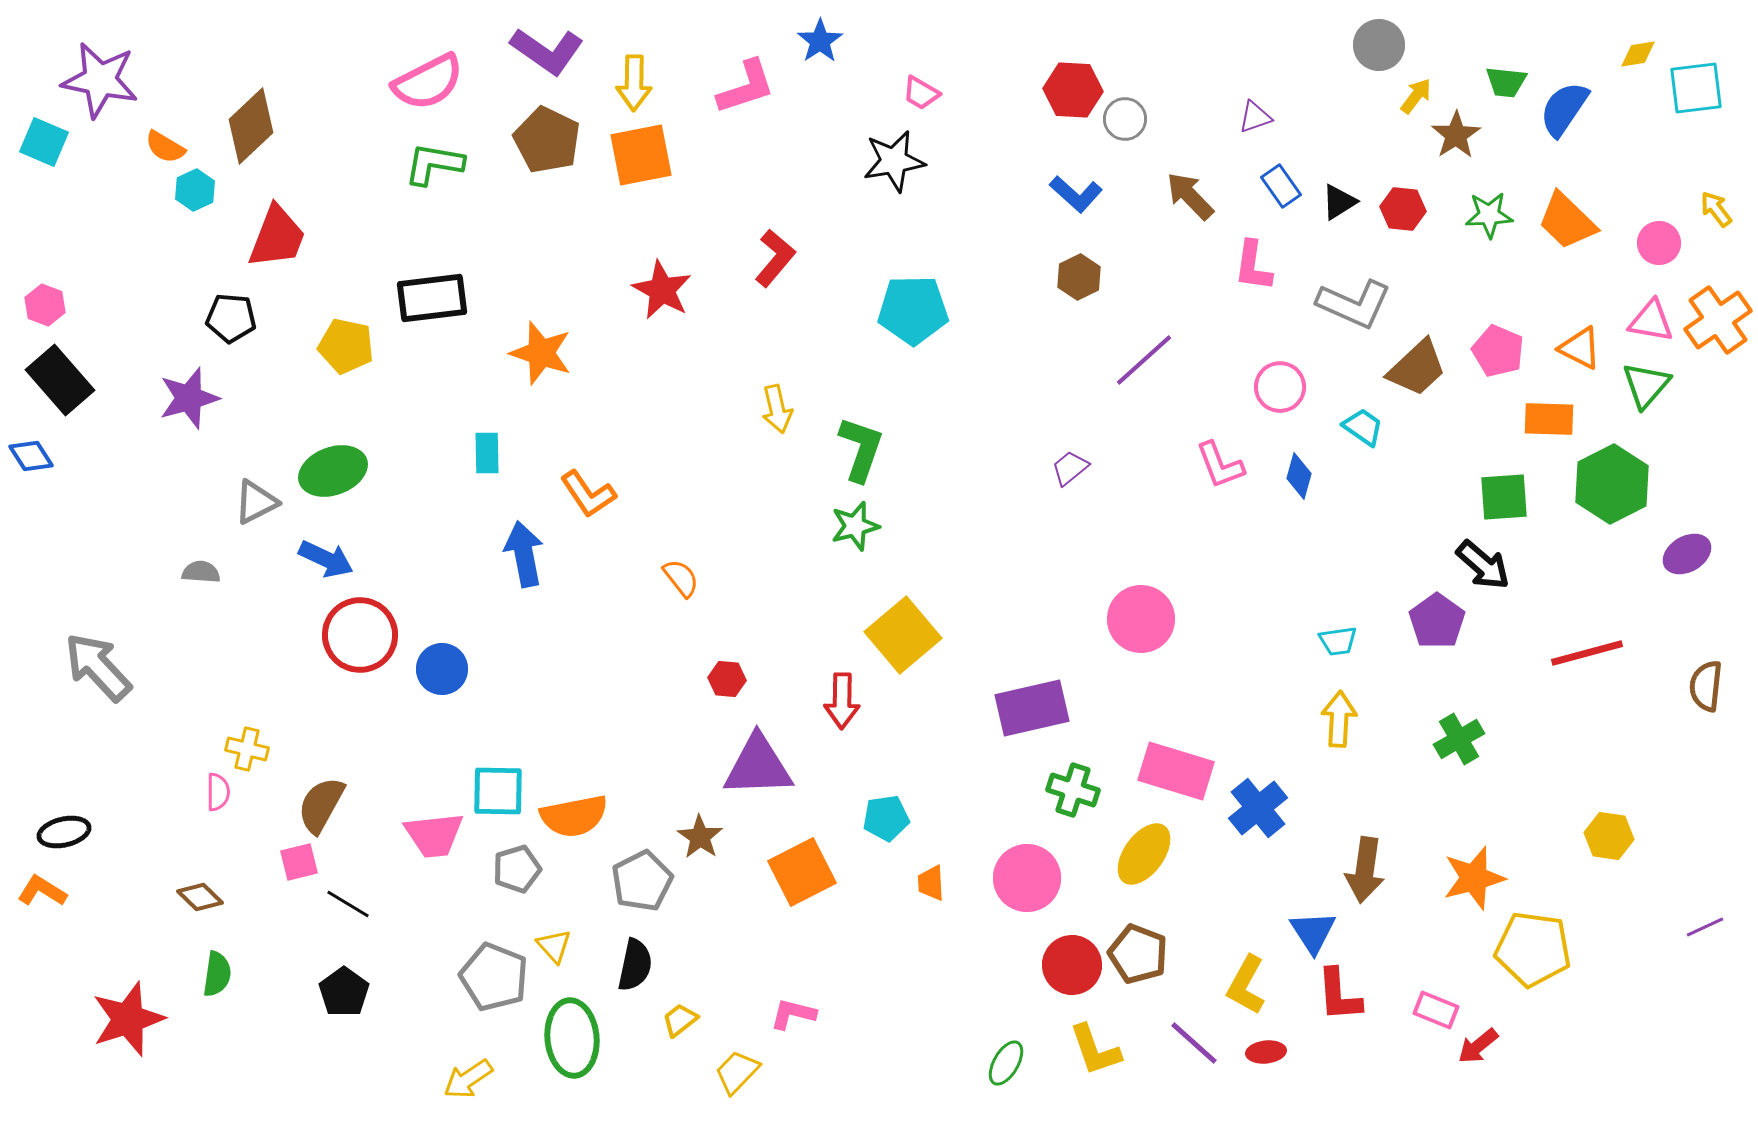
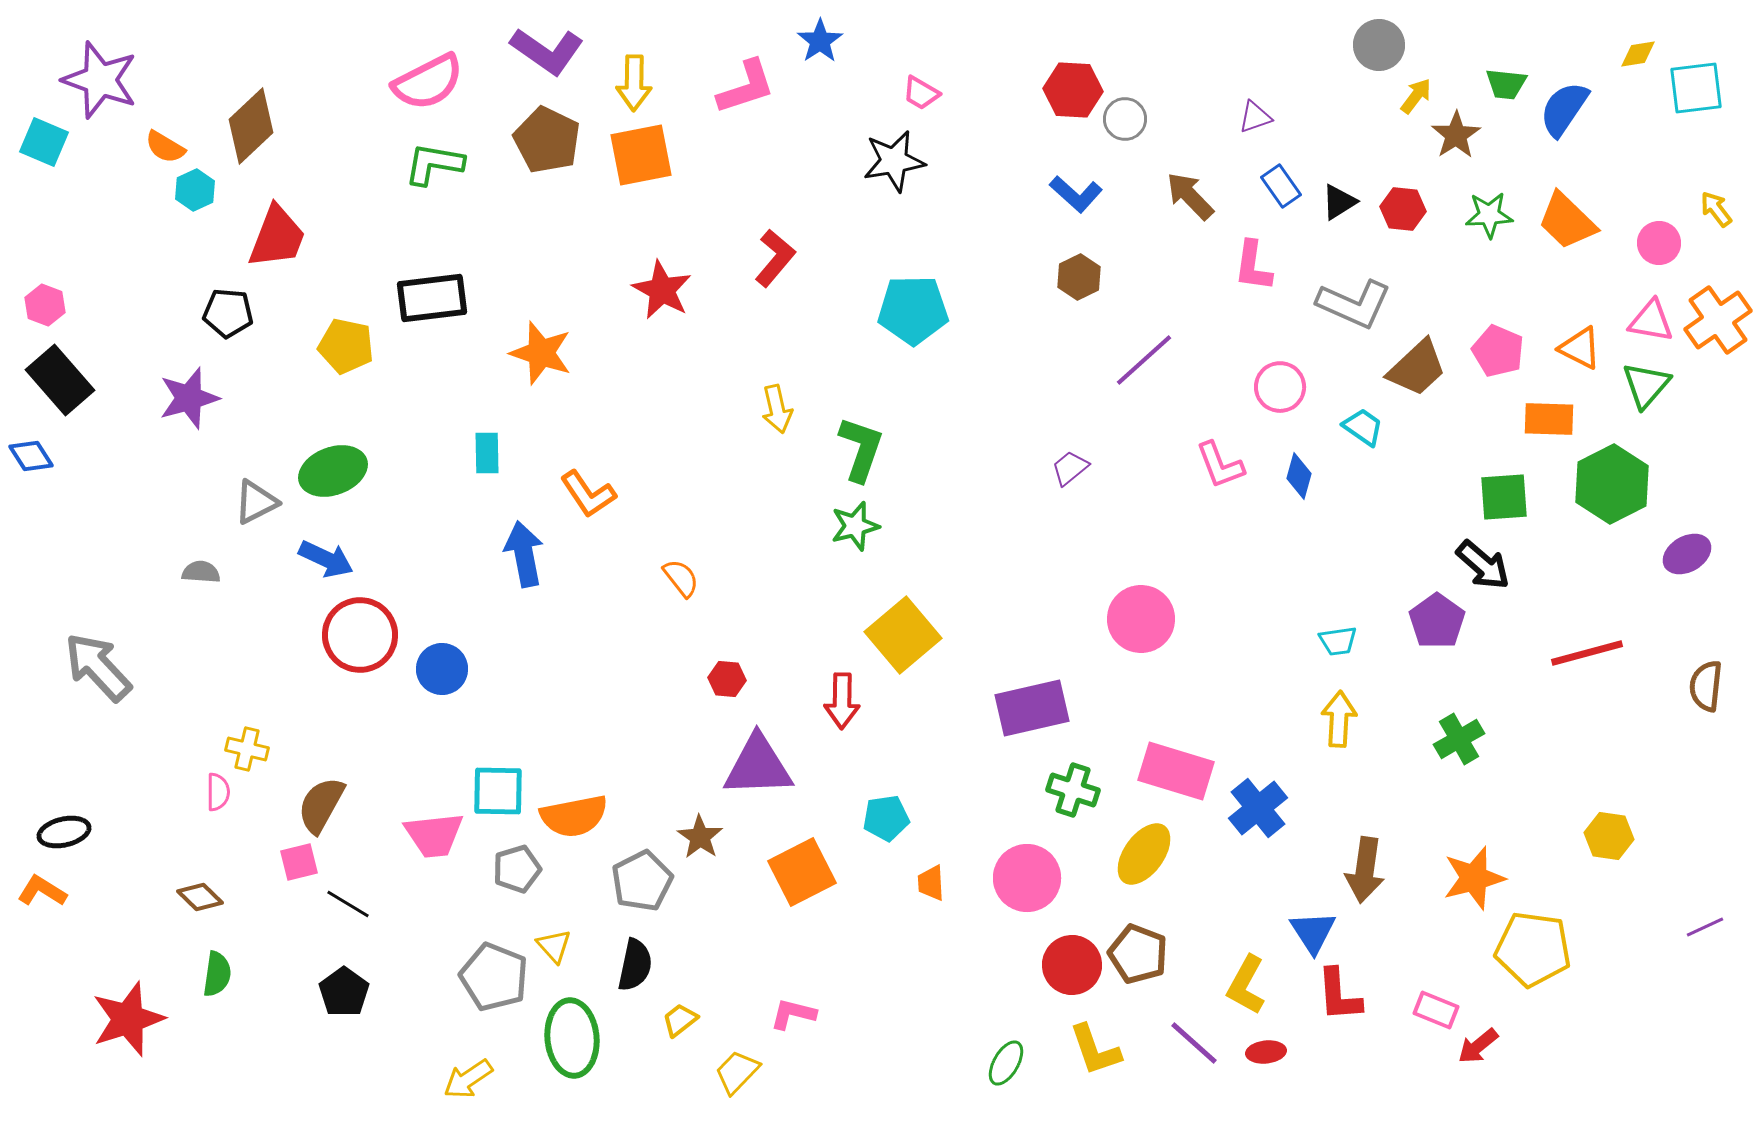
purple star at (100, 80): rotated 8 degrees clockwise
green trapezoid at (1506, 82): moved 2 px down
black pentagon at (231, 318): moved 3 px left, 5 px up
